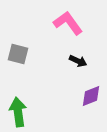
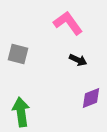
black arrow: moved 1 px up
purple diamond: moved 2 px down
green arrow: moved 3 px right
